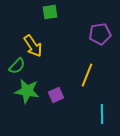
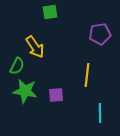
yellow arrow: moved 2 px right, 1 px down
green semicircle: rotated 18 degrees counterclockwise
yellow line: rotated 15 degrees counterclockwise
green star: moved 2 px left
purple square: rotated 21 degrees clockwise
cyan line: moved 2 px left, 1 px up
